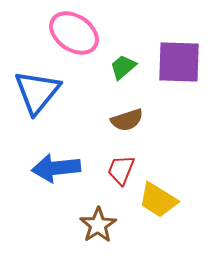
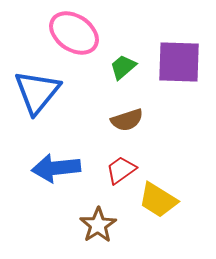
red trapezoid: rotated 32 degrees clockwise
